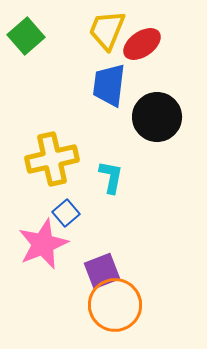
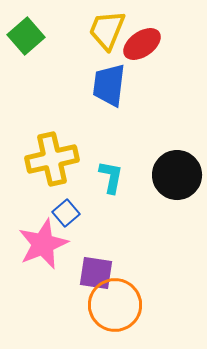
black circle: moved 20 px right, 58 px down
purple square: moved 6 px left, 2 px down; rotated 30 degrees clockwise
